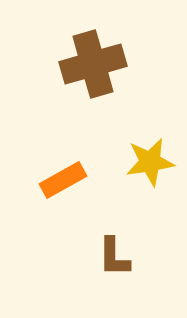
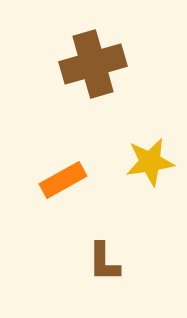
brown L-shape: moved 10 px left, 5 px down
